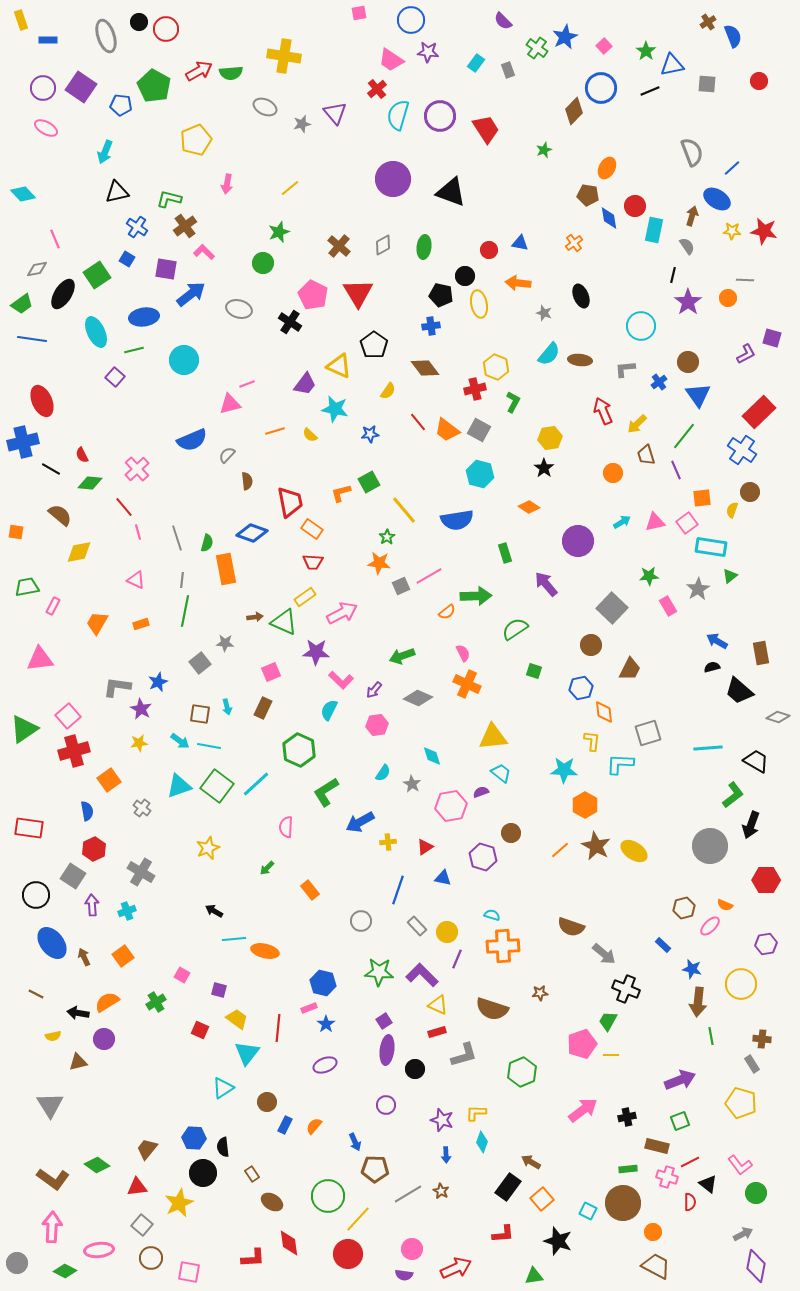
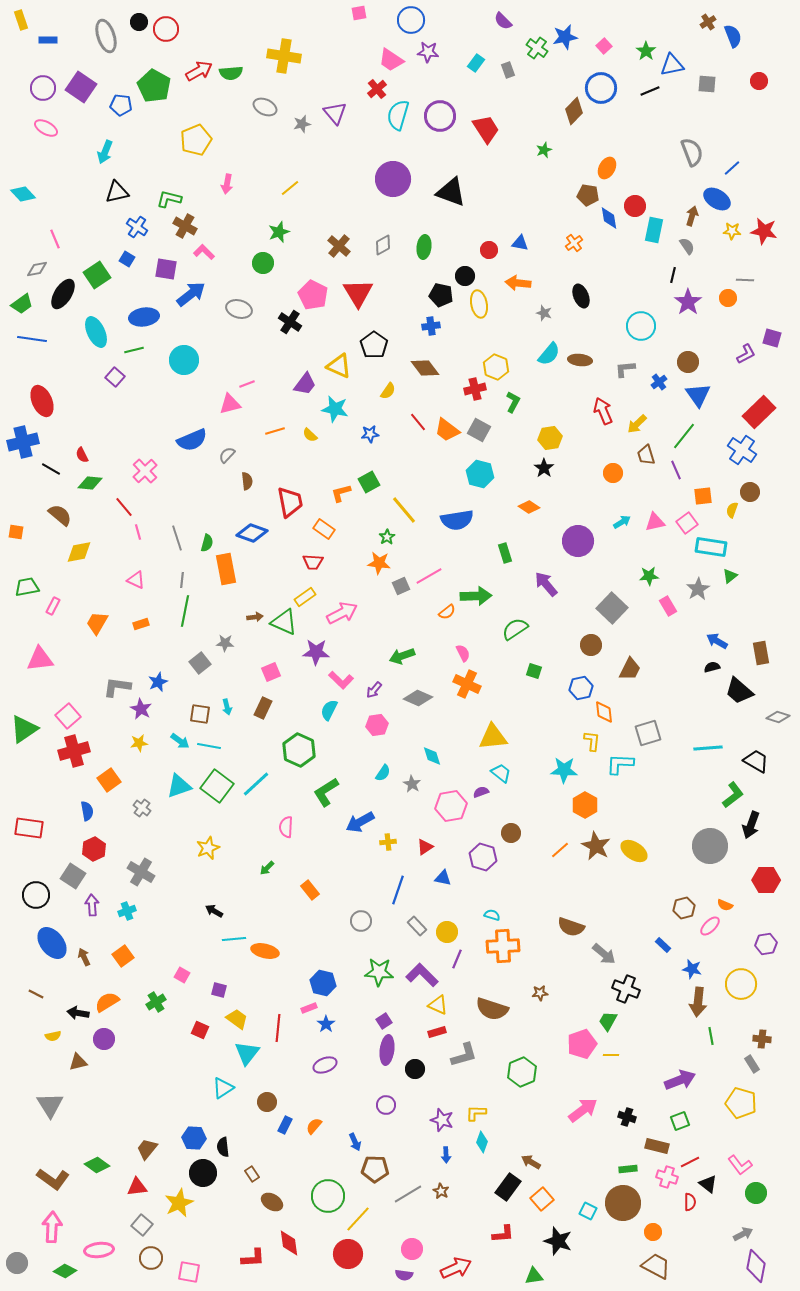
blue star at (565, 37): rotated 15 degrees clockwise
brown cross at (185, 226): rotated 25 degrees counterclockwise
pink cross at (137, 469): moved 8 px right, 2 px down
orange square at (702, 498): moved 1 px right, 2 px up
orange rectangle at (312, 529): moved 12 px right
black cross at (627, 1117): rotated 30 degrees clockwise
